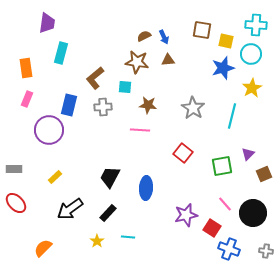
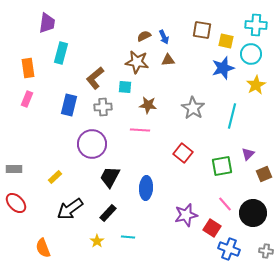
orange rectangle at (26, 68): moved 2 px right
yellow star at (252, 88): moved 4 px right, 3 px up
purple circle at (49, 130): moved 43 px right, 14 px down
orange semicircle at (43, 248): rotated 66 degrees counterclockwise
